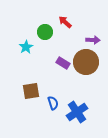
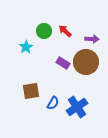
red arrow: moved 9 px down
green circle: moved 1 px left, 1 px up
purple arrow: moved 1 px left, 1 px up
blue semicircle: rotated 48 degrees clockwise
blue cross: moved 5 px up
